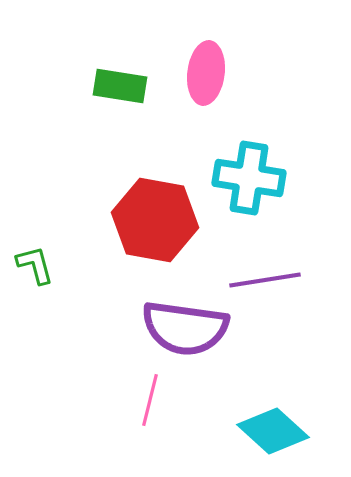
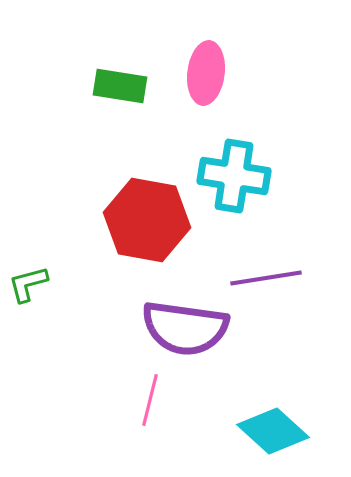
cyan cross: moved 15 px left, 2 px up
red hexagon: moved 8 px left
green L-shape: moved 7 px left, 19 px down; rotated 90 degrees counterclockwise
purple line: moved 1 px right, 2 px up
